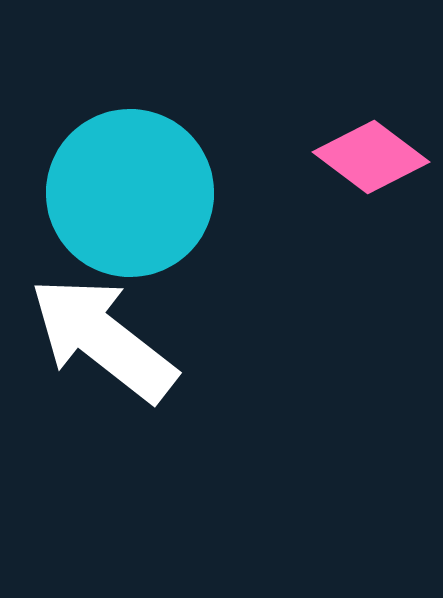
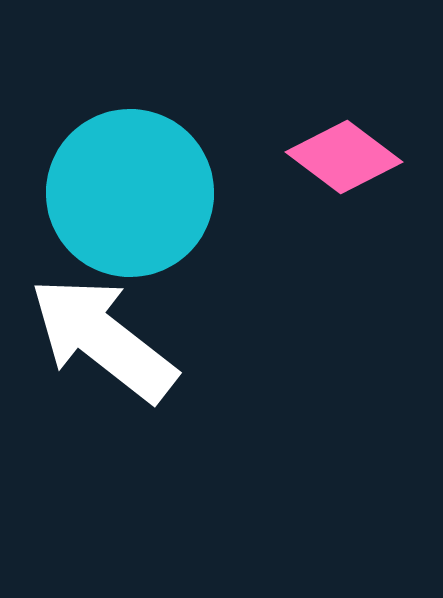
pink diamond: moved 27 px left
